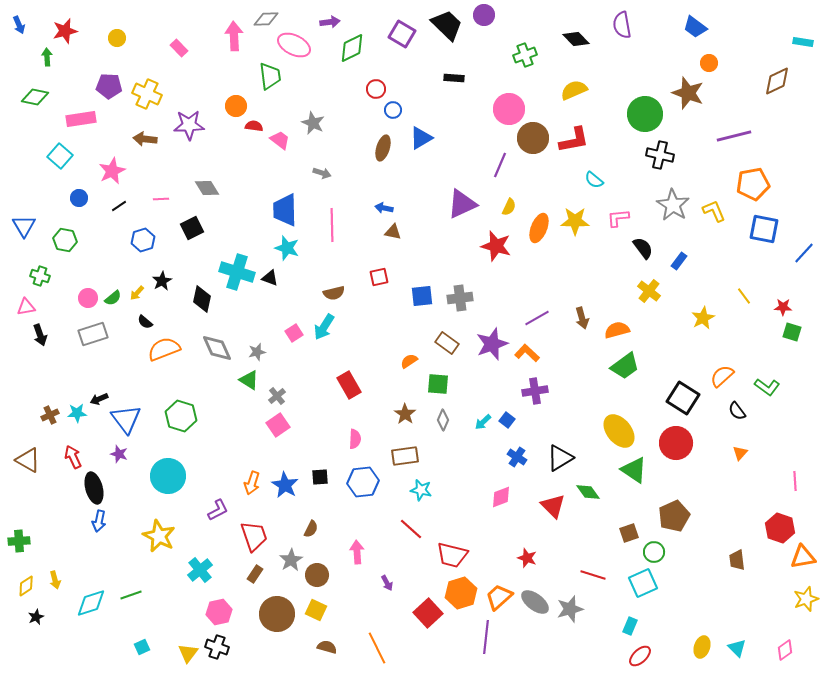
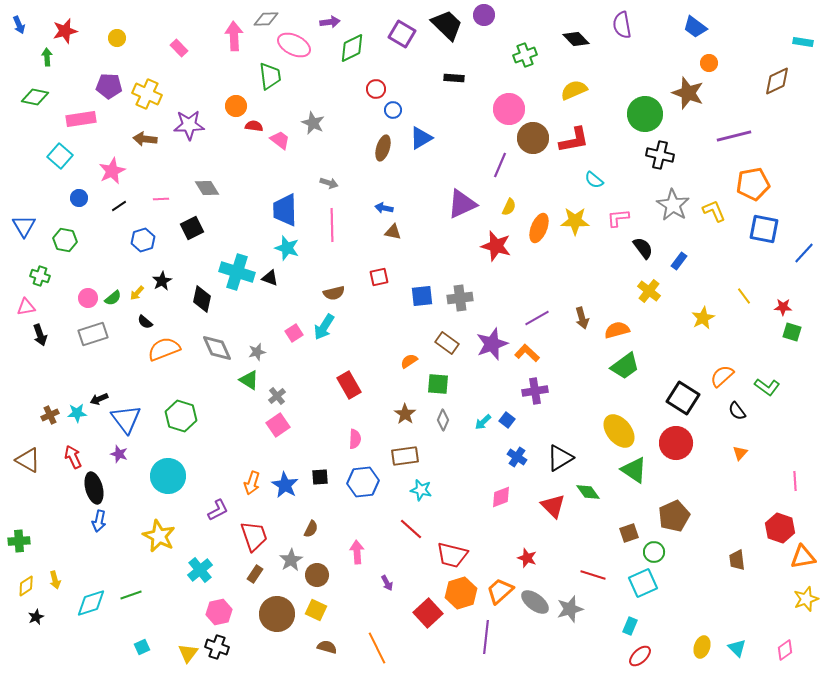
gray arrow at (322, 173): moved 7 px right, 10 px down
orange trapezoid at (499, 597): moved 1 px right, 6 px up
